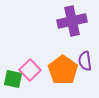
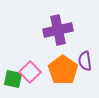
purple cross: moved 14 px left, 9 px down
pink square: moved 2 px down
